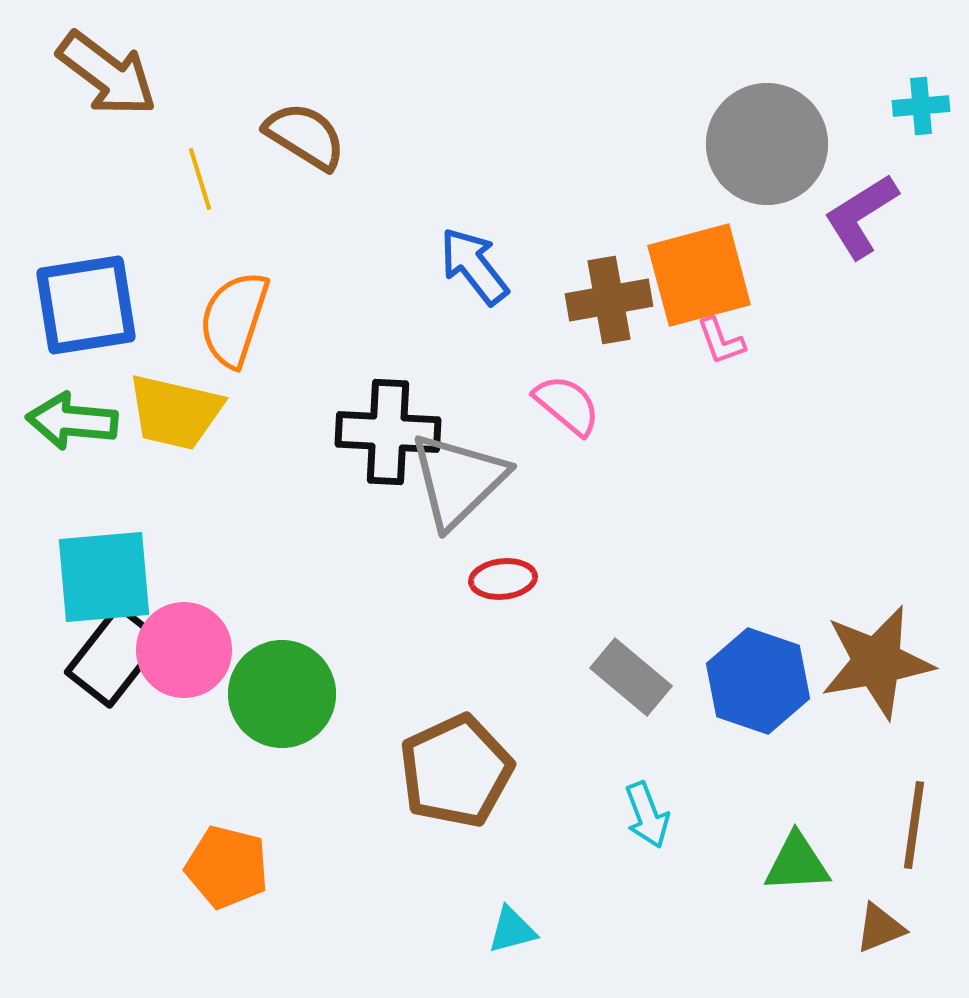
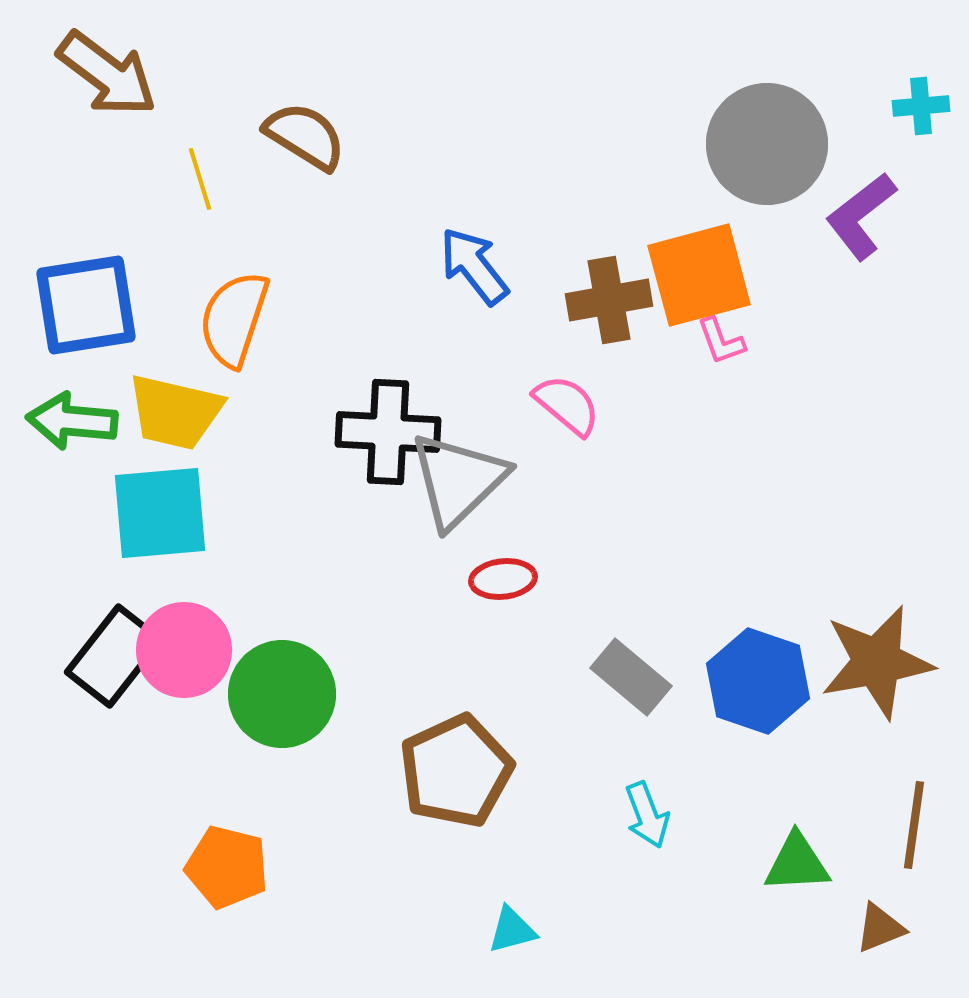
purple L-shape: rotated 6 degrees counterclockwise
cyan square: moved 56 px right, 64 px up
